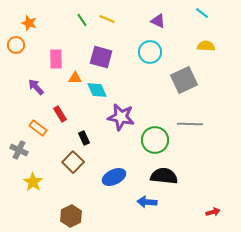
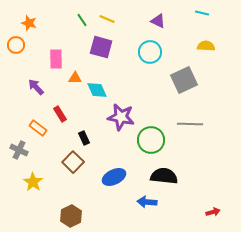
cyan line: rotated 24 degrees counterclockwise
purple square: moved 10 px up
green circle: moved 4 px left
